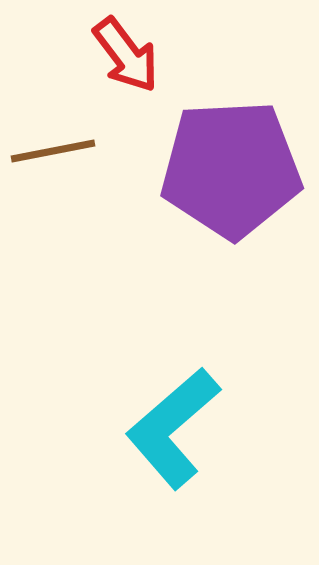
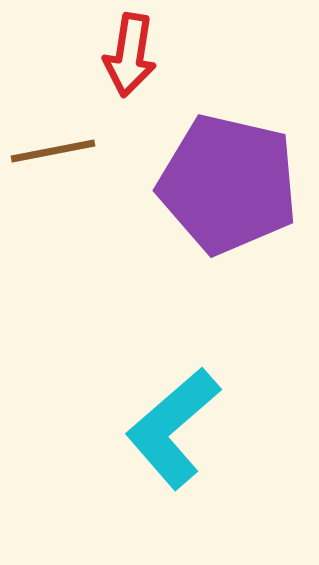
red arrow: moved 4 px right; rotated 46 degrees clockwise
purple pentagon: moved 3 px left, 15 px down; rotated 16 degrees clockwise
